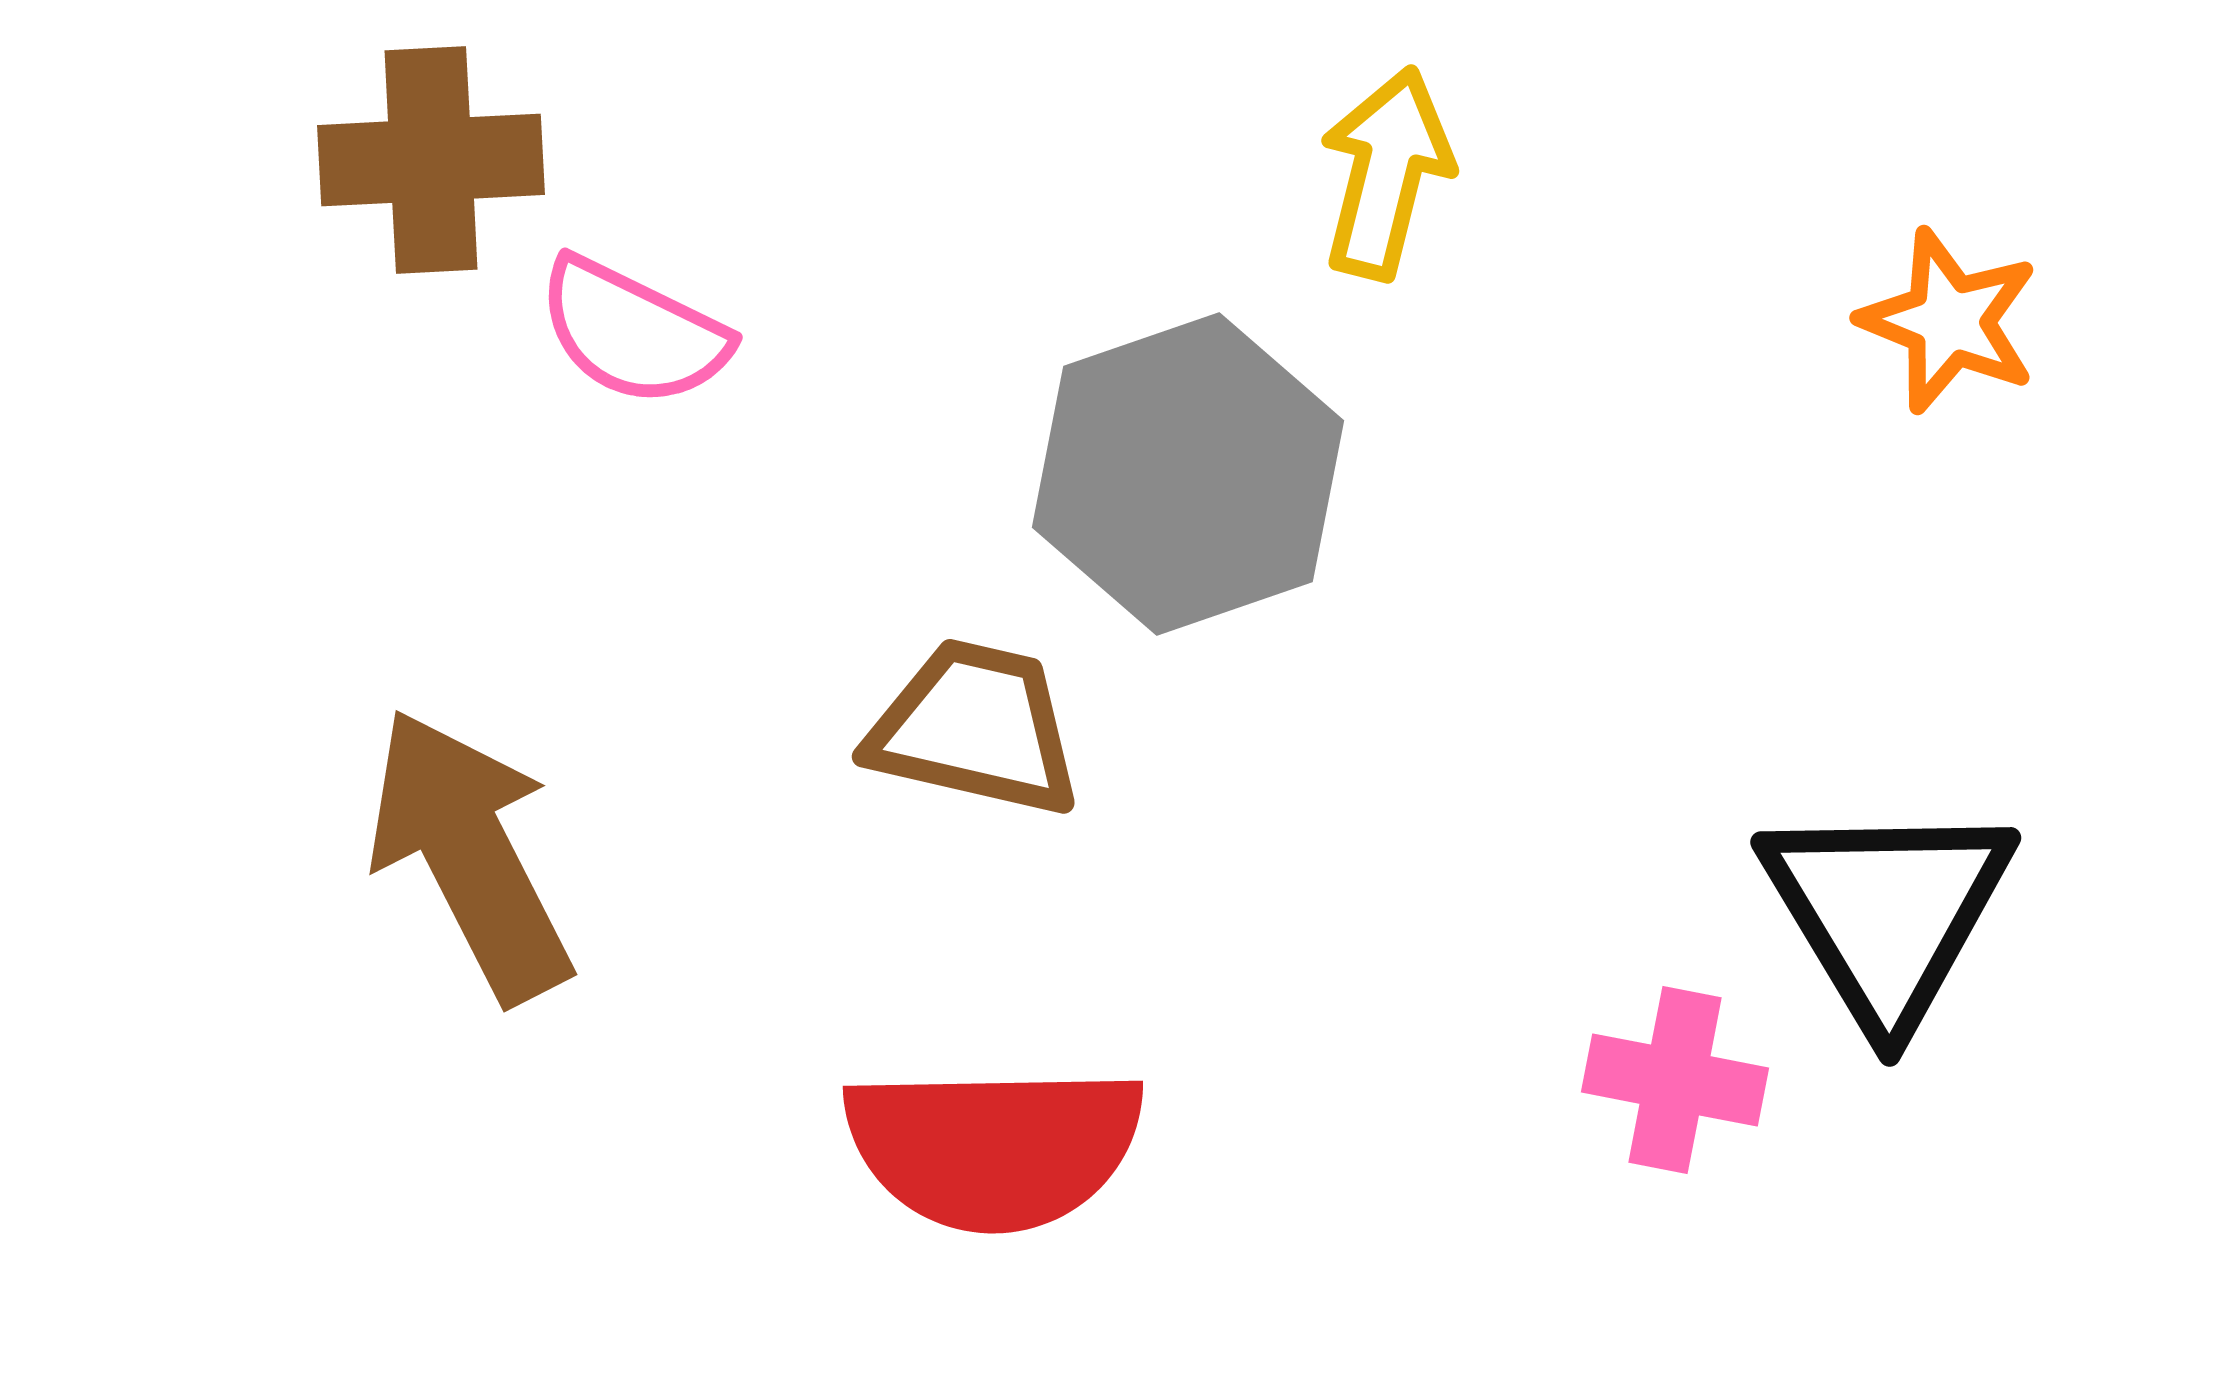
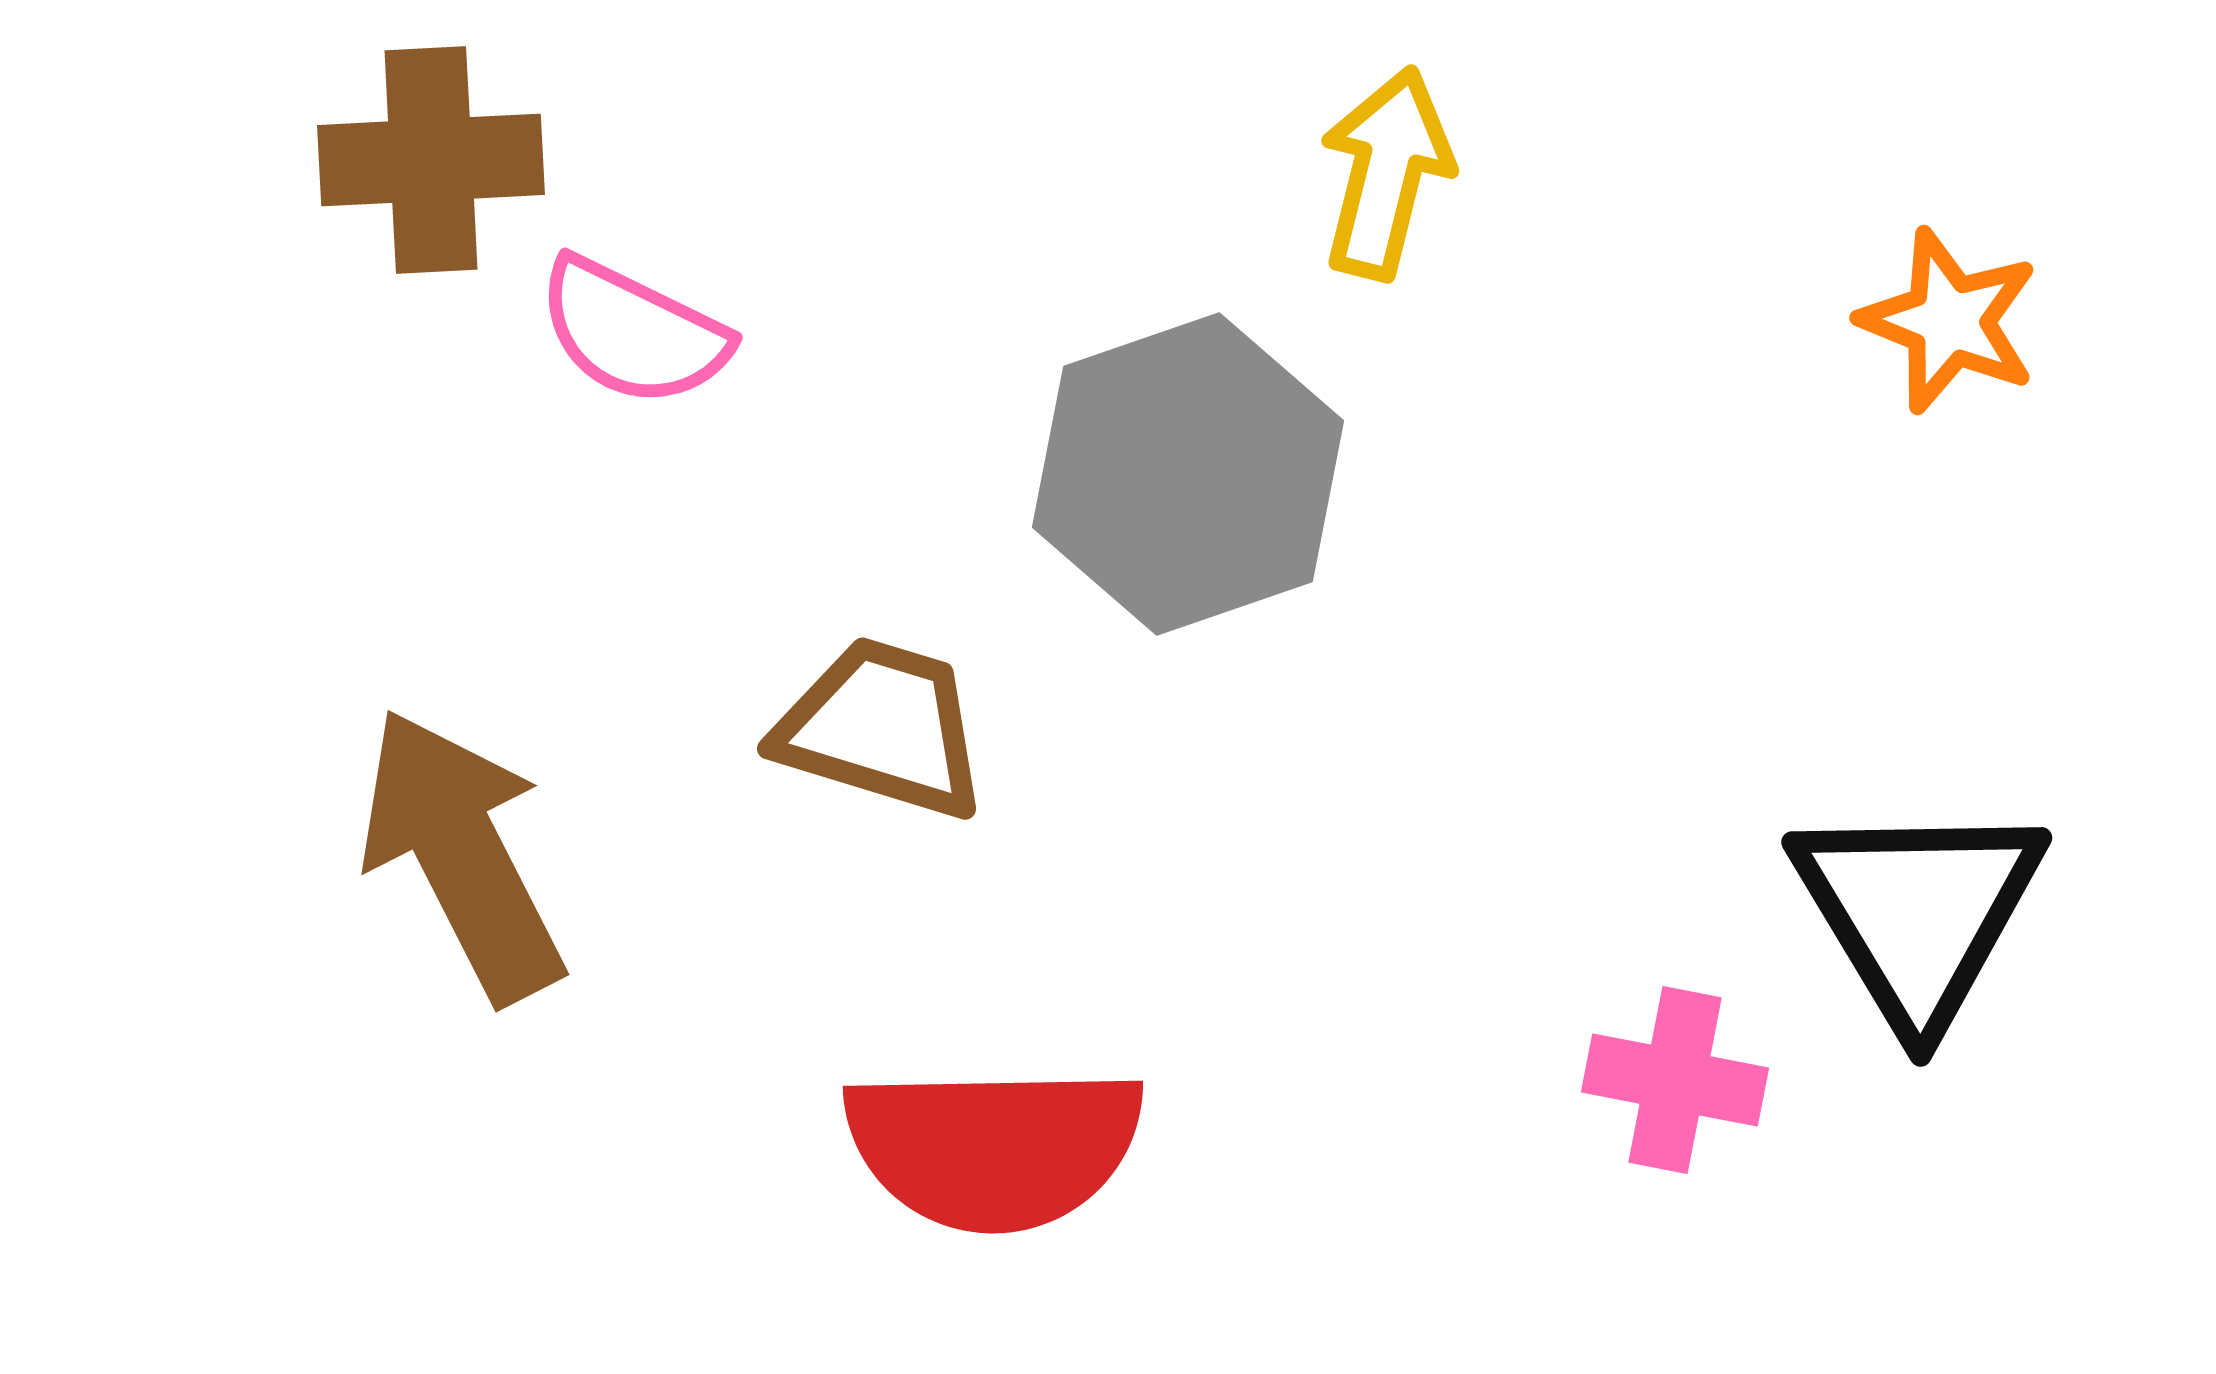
brown trapezoid: moved 93 px left; rotated 4 degrees clockwise
brown arrow: moved 8 px left
black triangle: moved 31 px right
